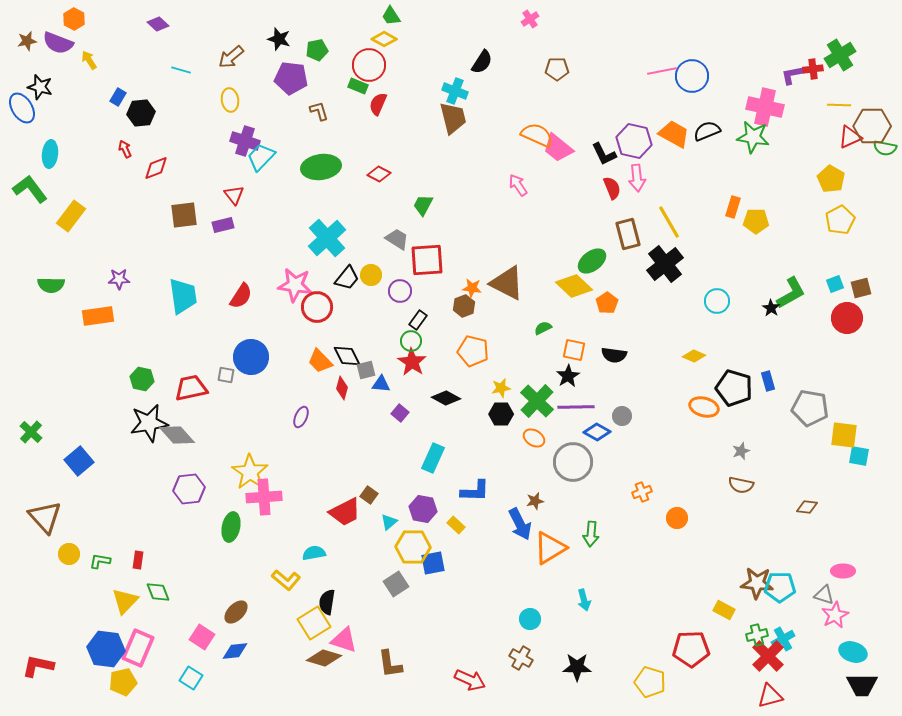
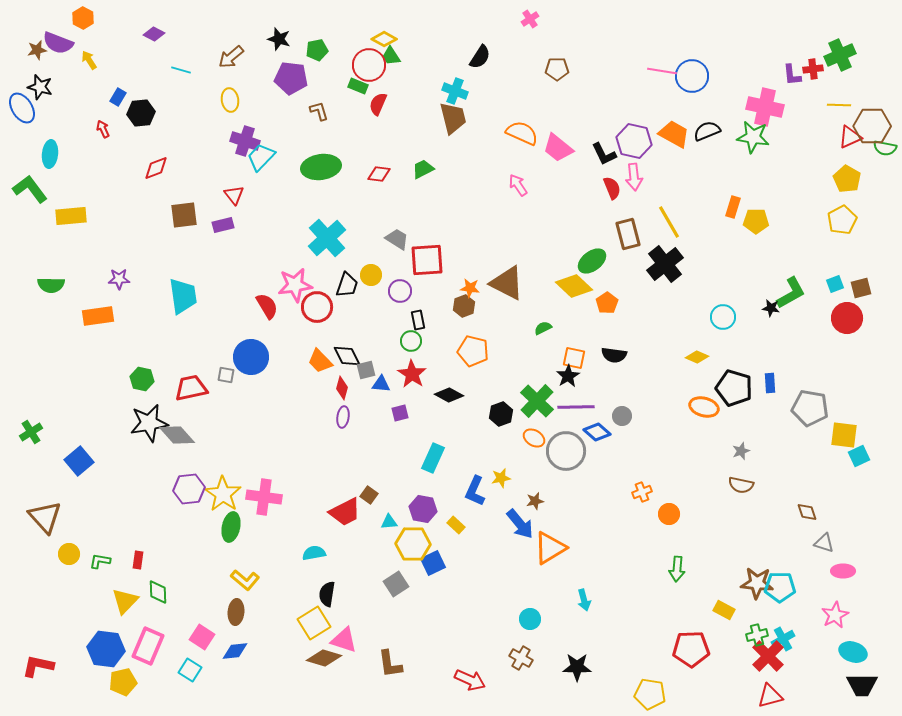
green trapezoid at (391, 16): moved 40 px down
orange hexagon at (74, 19): moved 9 px right, 1 px up
purple diamond at (158, 24): moved 4 px left, 10 px down; rotated 15 degrees counterclockwise
brown star at (27, 41): moved 10 px right, 9 px down
green cross at (840, 55): rotated 8 degrees clockwise
black semicircle at (482, 62): moved 2 px left, 5 px up
pink line at (662, 71): rotated 20 degrees clockwise
purple L-shape at (792, 75): rotated 85 degrees counterclockwise
orange semicircle at (537, 135): moved 15 px left, 2 px up
red arrow at (125, 149): moved 22 px left, 20 px up
red diamond at (379, 174): rotated 20 degrees counterclockwise
pink arrow at (637, 178): moved 3 px left, 1 px up
yellow pentagon at (831, 179): moved 16 px right
green trapezoid at (423, 205): moved 36 px up; rotated 35 degrees clockwise
yellow rectangle at (71, 216): rotated 48 degrees clockwise
yellow pentagon at (840, 220): moved 2 px right
black trapezoid at (347, 278): moved 7 px down; rotated 20 degrees counterclockwise
pink star at (295, 285): rotated 16 degrees counterclockwise
orange star at (472, 288): moved 2 px left
red semicircle at (241, 296): moved 26 px right, 10 px down; rotated 64 degrees counterclockwise
cyan circle at (717, 301): moved 6 px right, 16 px down
black star at (771, 308): rotated 24 degrees counterclockwise
black rectangle at (418, 320): rotated 48 degrees counterclockwise
orange square at (574, 350): moved 8 px down
yellow diamond at (694, 356): moved 3 px right, 1 px down
red star at (412, 362): moved 12 px down
blue rectangle at (768, 381): moved 2 px right, 2 px down; rotated 12 degrees clockwise
yellow star at (501, 388): moved 90 px down
black diamond at (446, 398): moved 3 px right, 3 px up
purple square at (400, 413): rotated 36 degrees clockwise
black hexagon at (501, 414): rotated 20 degrees counterclockwise
purple ellipse at (301, 417): moved 42 px right; rotated 15 degrees counterclockwise
green cross at (31, 432): rotated 15 degrees clockwise
blue diamond at (597, 432): rotated 12 degrees clockwise
cyan square at (859, 456): rotated 35 degrees counterclockwise
gray circle at (573, 462): moved 7 px left, 11 px up
yellow star at (250, 472): moved 27 px left, 22 px down
blue L-shape at (475, 491): rotated 112 degrees clockwise
pink cross at (264, 497): rotated 12 degrees clockwise
brown diamond at (807, 507): moved 5 px down; rotated 65 degrees clockwise
orange circle at (677, 518): moved 8 px left, 4 px up
cyan triangle at (389, 522): rotated 36 degrees clockwise
blue arrow at (520, 524): rotated 12 degrees counterclockwise
green arrow at (591, 534): moved 86 px right, 35 px down
yellow hexagon at (413, 547): moved 3 px up
blue square at (433, 563): rotated 15 degrees counterclockwise
yellow L-shape at (286, 580): moved 41 px left
green diamond at (158, 592): rotated 20 degrees clockwise
gray triangle at (824, 595): moved 52 px up
black semicircle at (327, 602): moved 8 px up
brown ellipse at (236, 612): rotated 40 degrees counterclockwise
pink rectangle at (138, 648): moved 10 px right, 2 px up
cyan square at (191, 678): moved 1 px left, 8 px up
yellow pentagon at (650, 682): moved 12 px down; rotated 8 degrees counterclockwise
